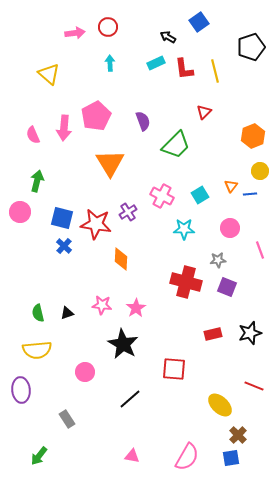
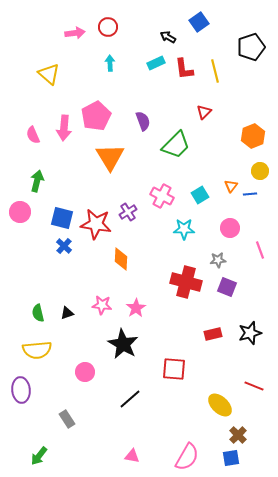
orange triangle at (110, 163): moved 6 px up
